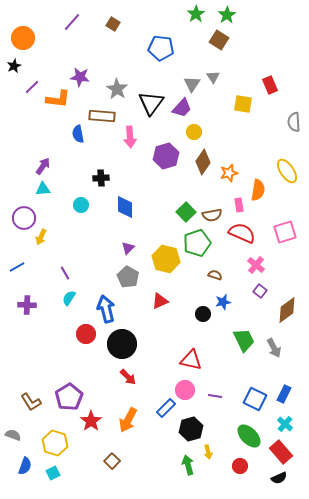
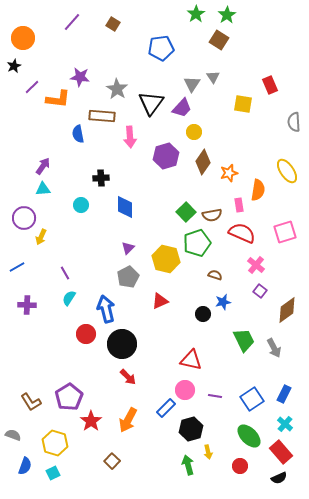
blue pentagon at (161, 48): rotated 15 degrees counterclockwise
gray pentagon at (128, 277): rotated 15 degrees clockwise
blue square at (255, 399): moved 3 px left; rotated 30 degrees clockwise
